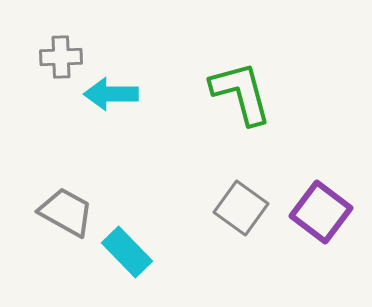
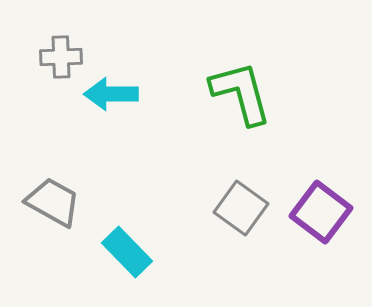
gray trapezoid: moved 13 px left, 10 px up
